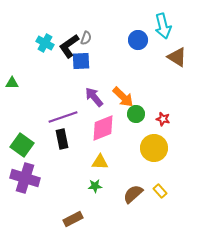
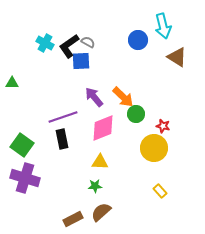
gray semicircle: moved 2 px right, 4 px down; rotated 80 degrees counterclockwise
red star: moved 7 px down
brown semicircle: moved 32 px left, 18 px down
